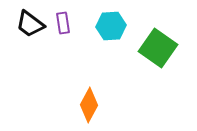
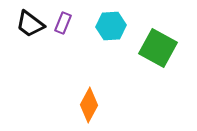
purple rectangle: rotated 30 degrees clockwise
green square: rotated 6 degrees counterclockwise
